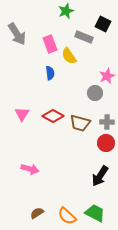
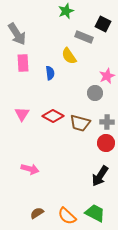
pink rectangle: moved 27 px left, 19 px down; rotated 18 degrees clockwise
